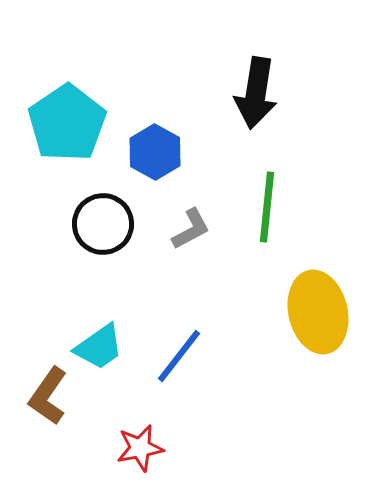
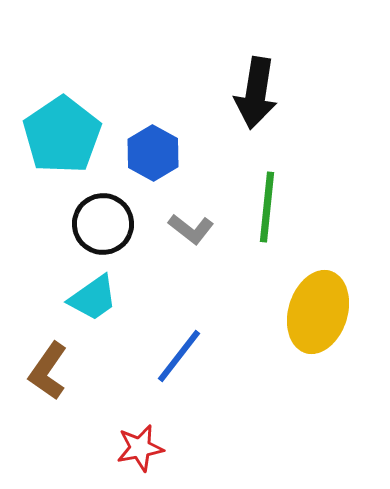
cyan pentagon: moved 5 px left, 12 px down
blue hexagon: moved 2 px left, 1 px down
gray L-shape: rotated 66 degrees clockwise
yellow ellipse: rotated 30 degrees clockwise
cyan trapezoid: moved 6 px left, 49 px up
brown L-shape: moved 25 px up
